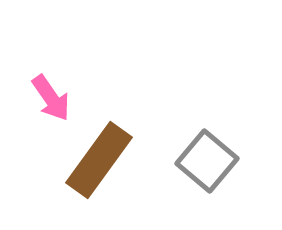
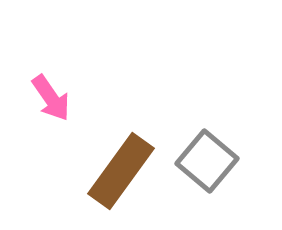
brown rectangle: moved 22 px right, 11 px down
